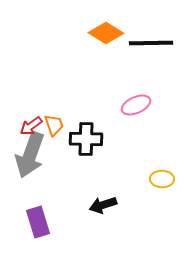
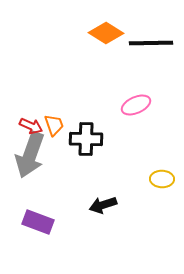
red arrow: rotated 120 degrees counterclockwise
purple rectangle: rotated 52 degrees counterclockwise
